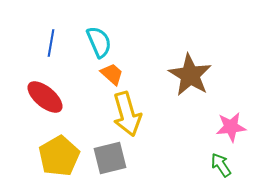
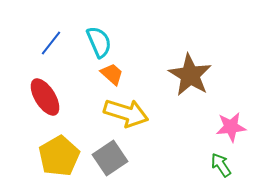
blue line: rotated 28 degrees clockwise
red ellipse: rotated 18 degrees clockwise
yellow arrow: moved 1 px left, 1 px up; rotated 57 degrees counterclockwise
gray square: rotated 20 degrees counterclockwise
